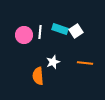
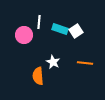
white line: moved 1 px left, 10 px up
white star: rotated 24 degrees counterclockwise
